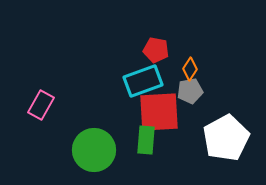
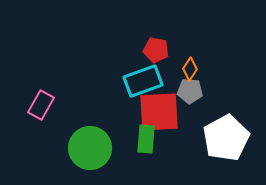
gray pentagon: rotated 15 degrees clockwise
green rectangle: moved 1 px up
green circle: moved 4 px left, 2 px up
